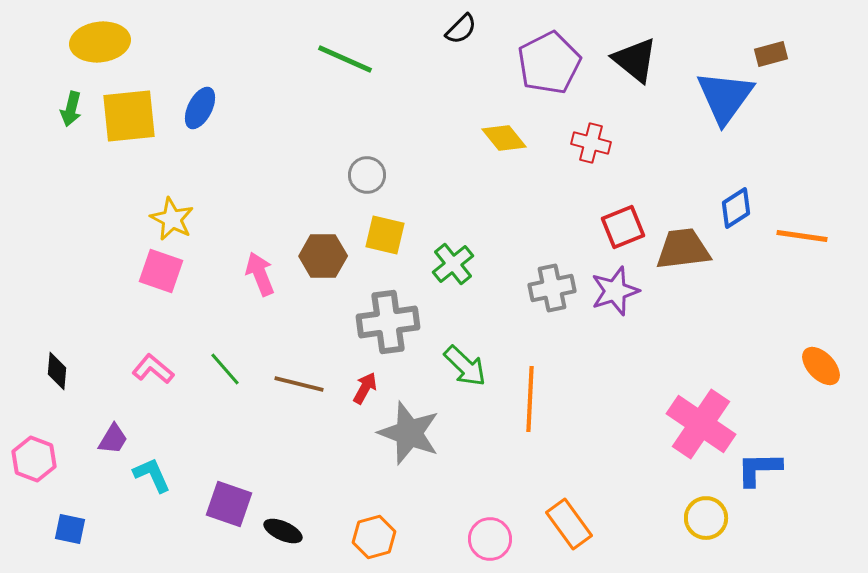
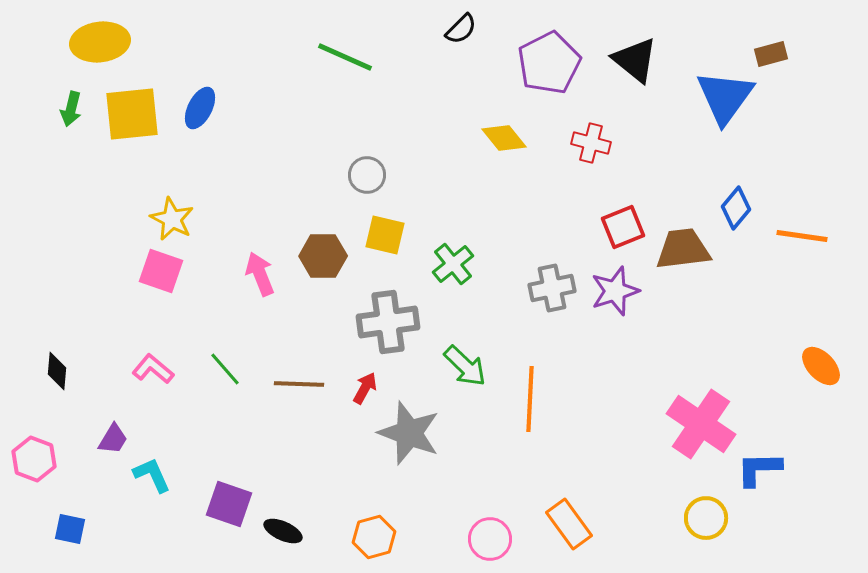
green line at (345, 59): moved 2 px up
yellow square at (129, 116): moved 3 px right, 2 px up
blue diamond at (736, 208): rotated 18 degrees counterclockwise
brown line at (299, 384): rotated 12 degrees counterclockwise
